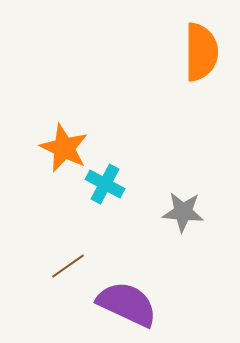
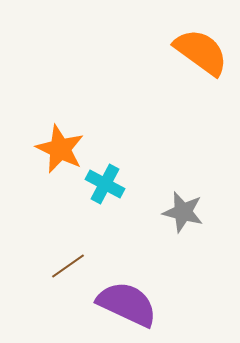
orange semicircle: rotated 54 degrees counterclockwise
orange star: moved 4 px left, 1 px down
gray star: rotated 9 degrees clockwise
